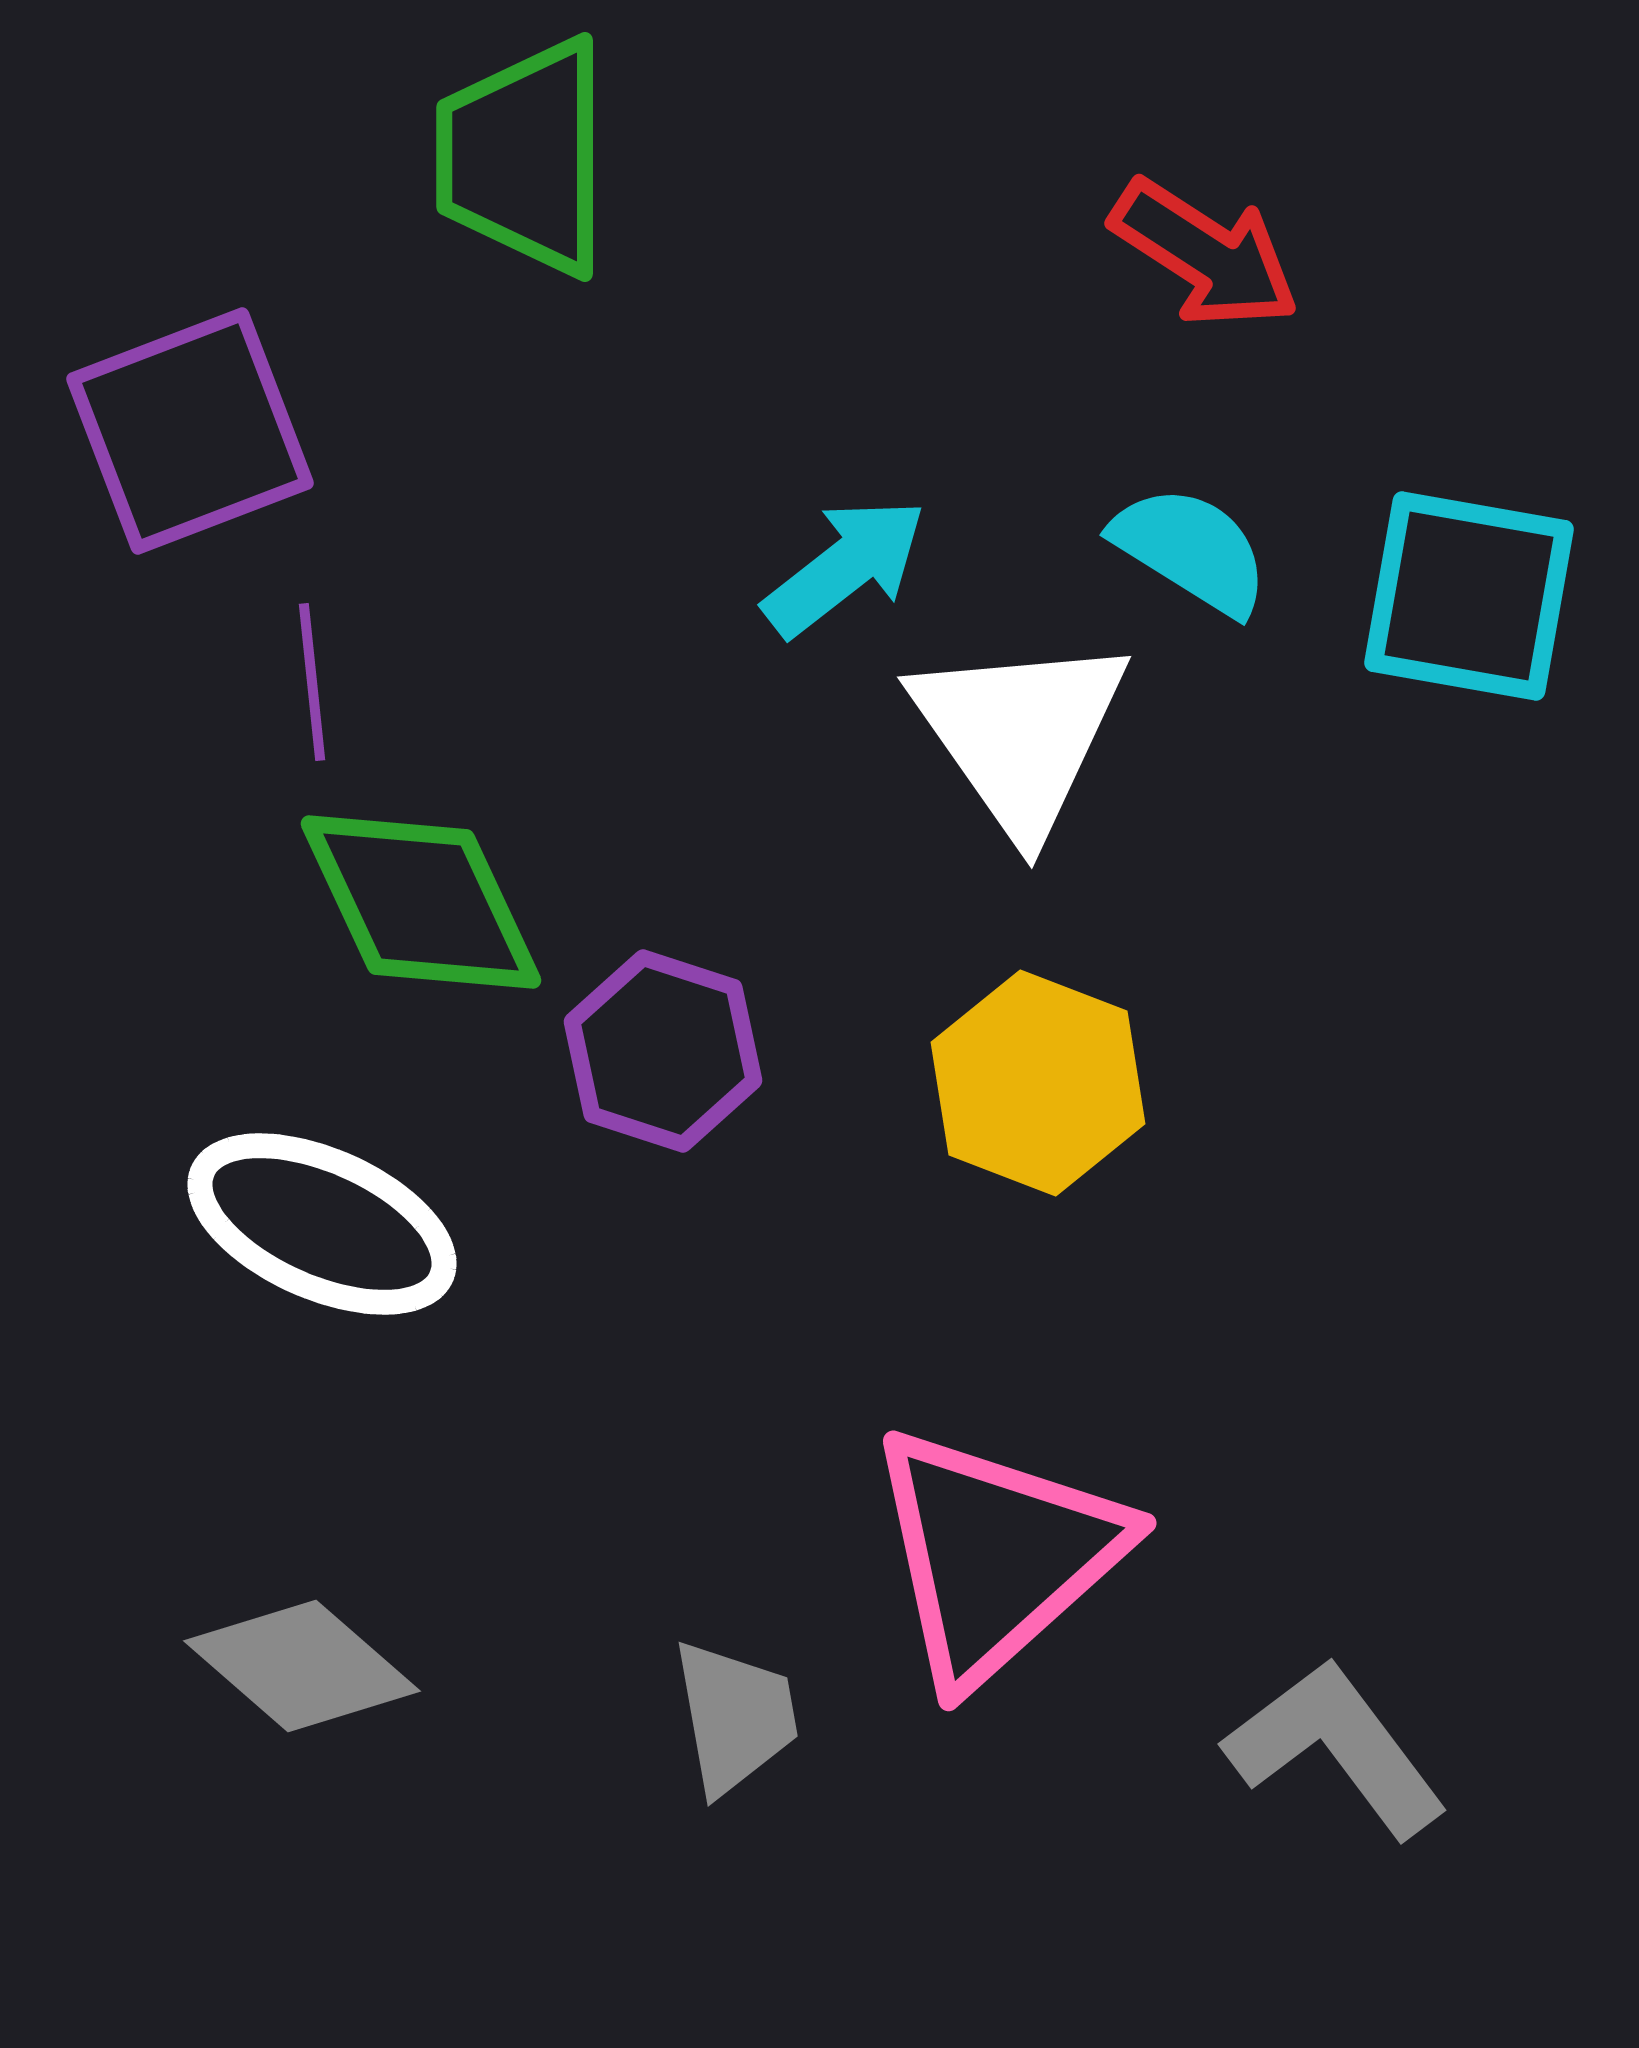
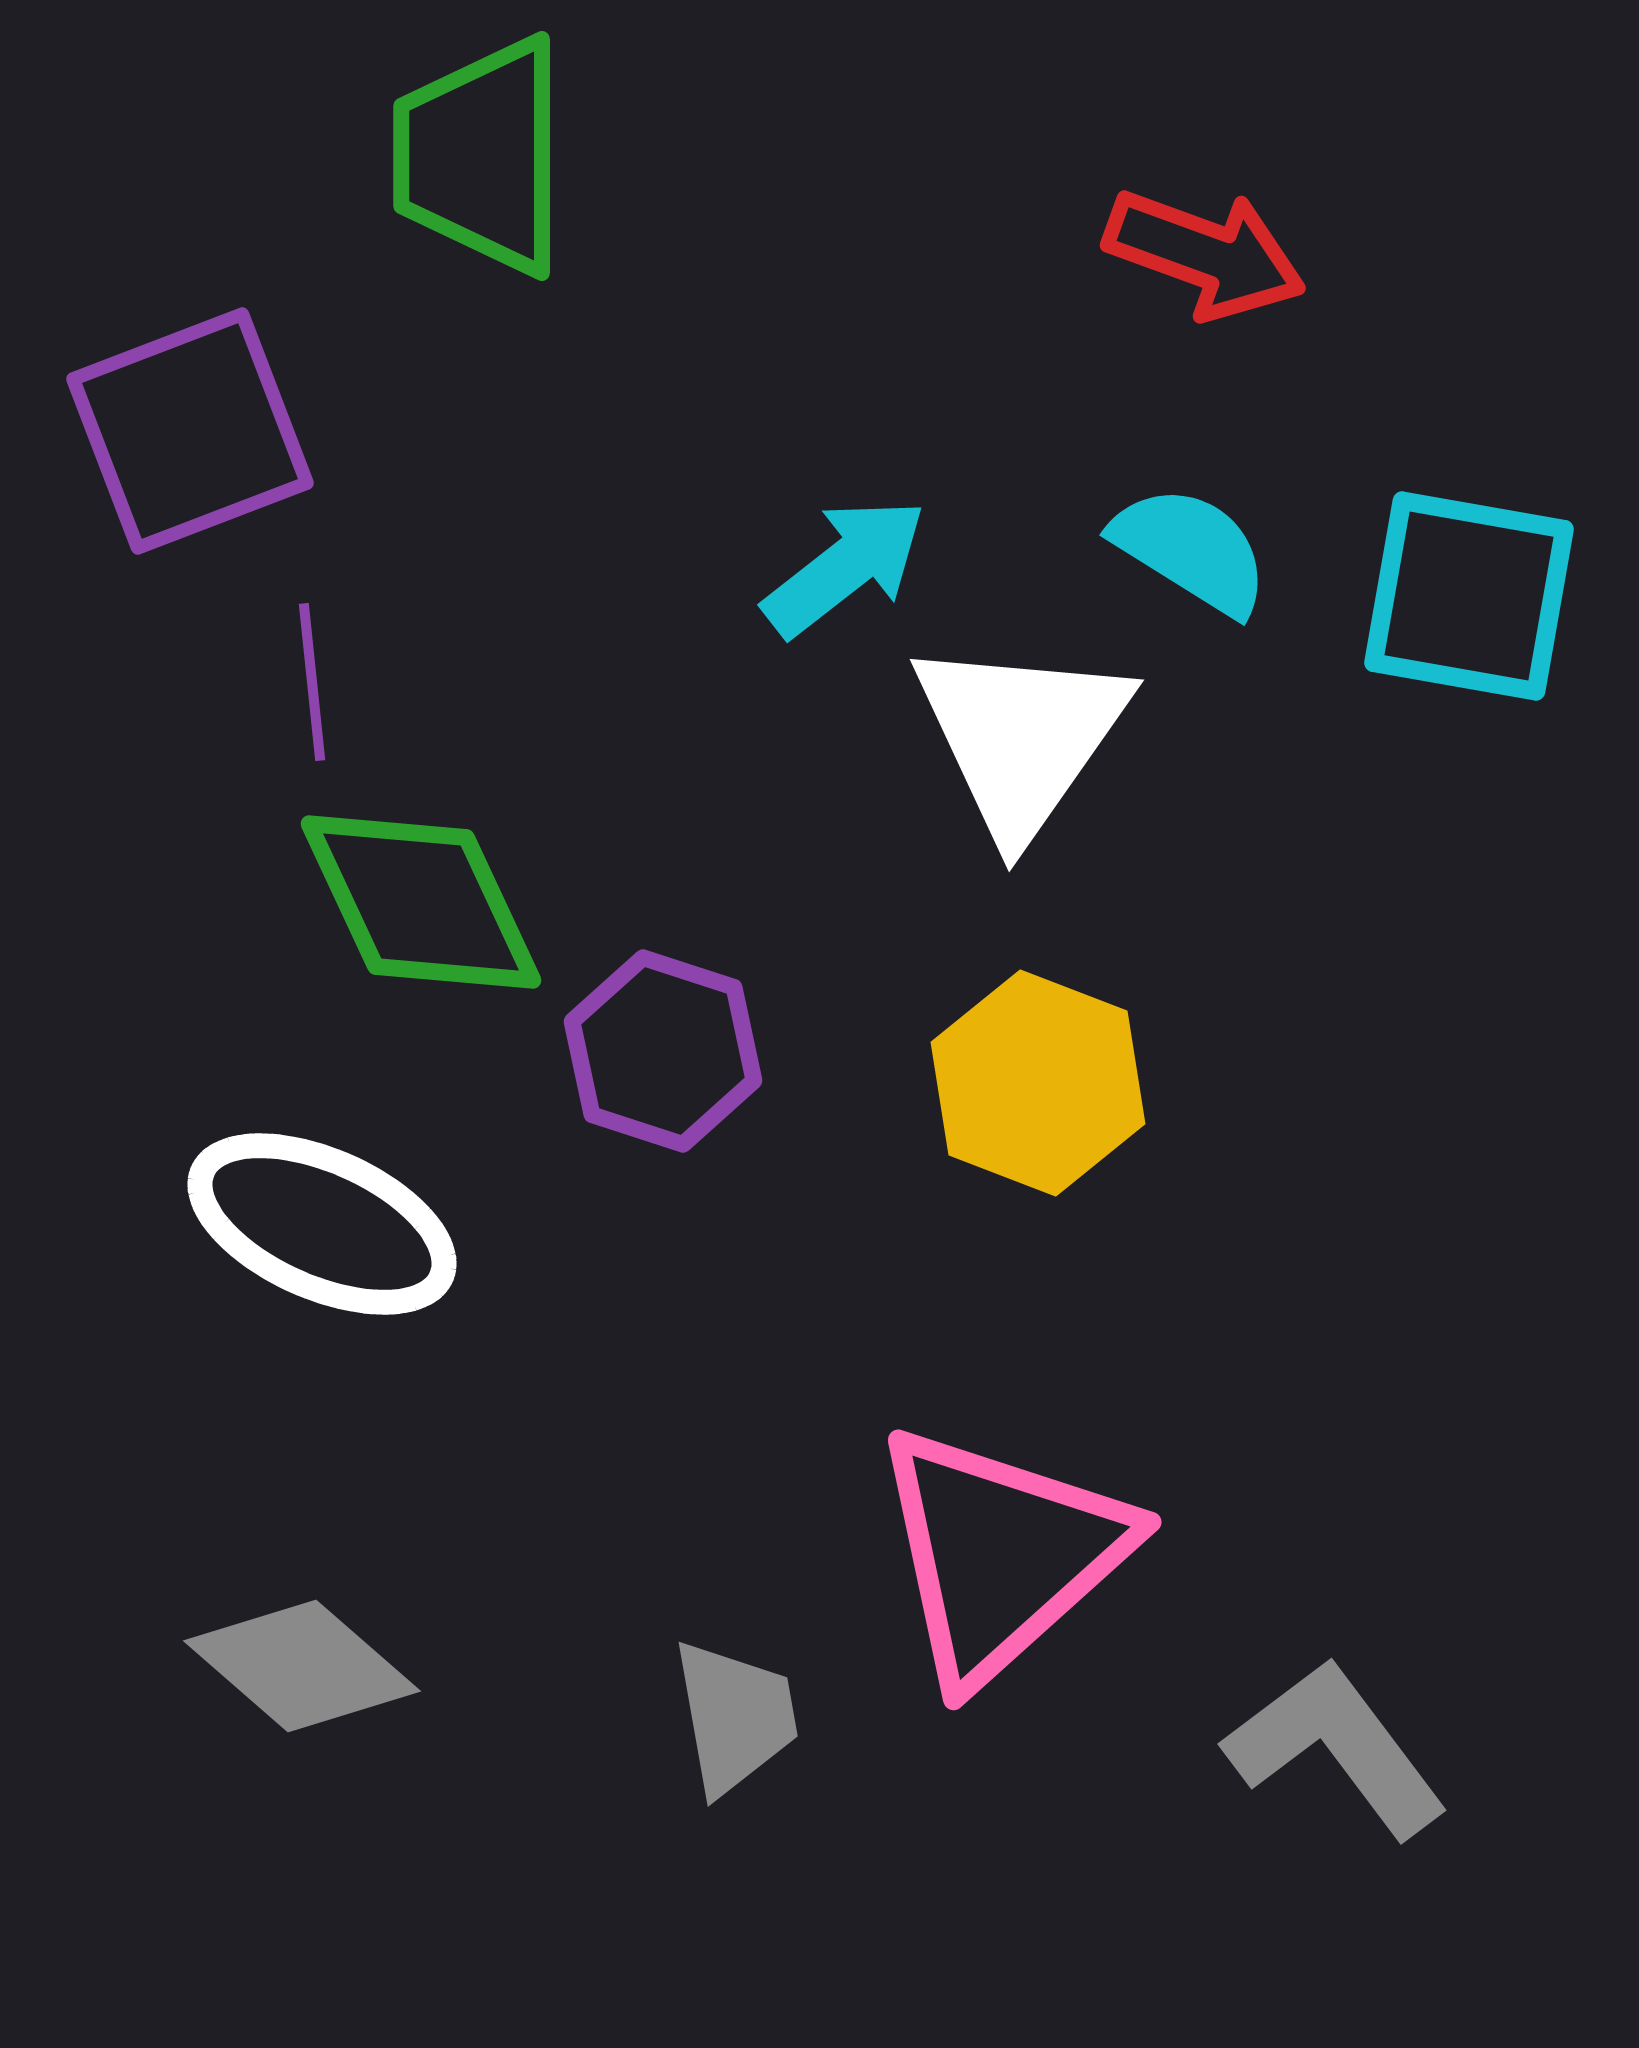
green trapezoid: moved 43 px left, 1 px up
red arrow: rotated 13 degrees counterclockwise
white triangle: moved 1 px right, 3 px down; rotated 10 degrees clockwise
pink triangle: moved 5 px right, 1 px up
